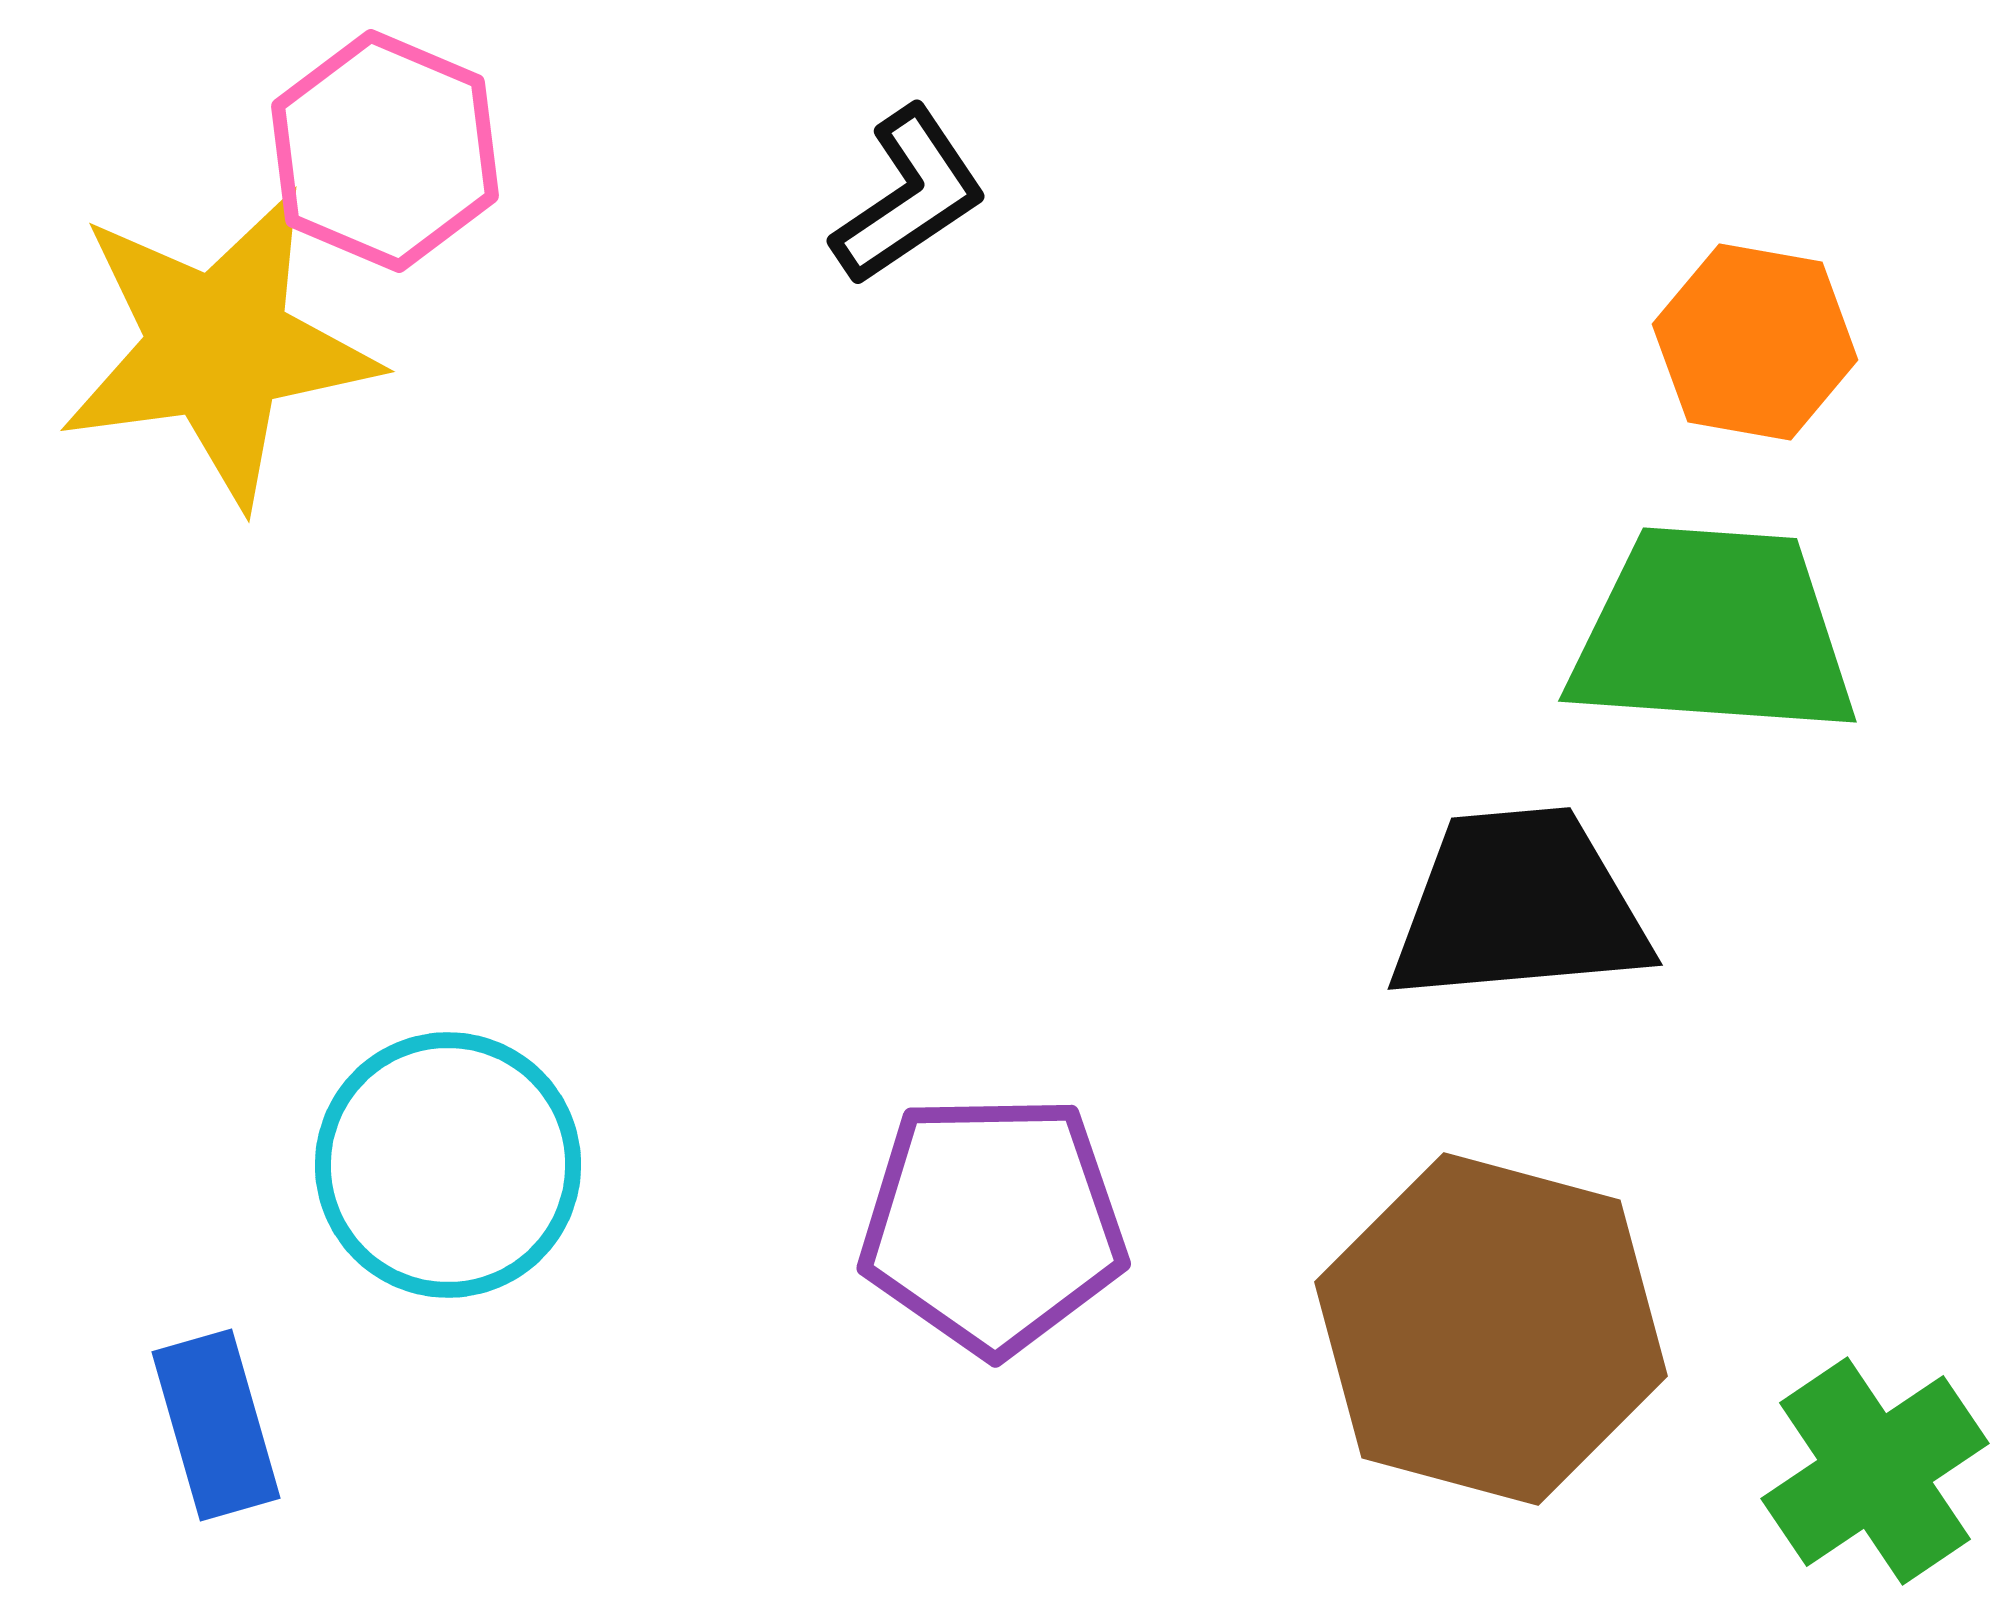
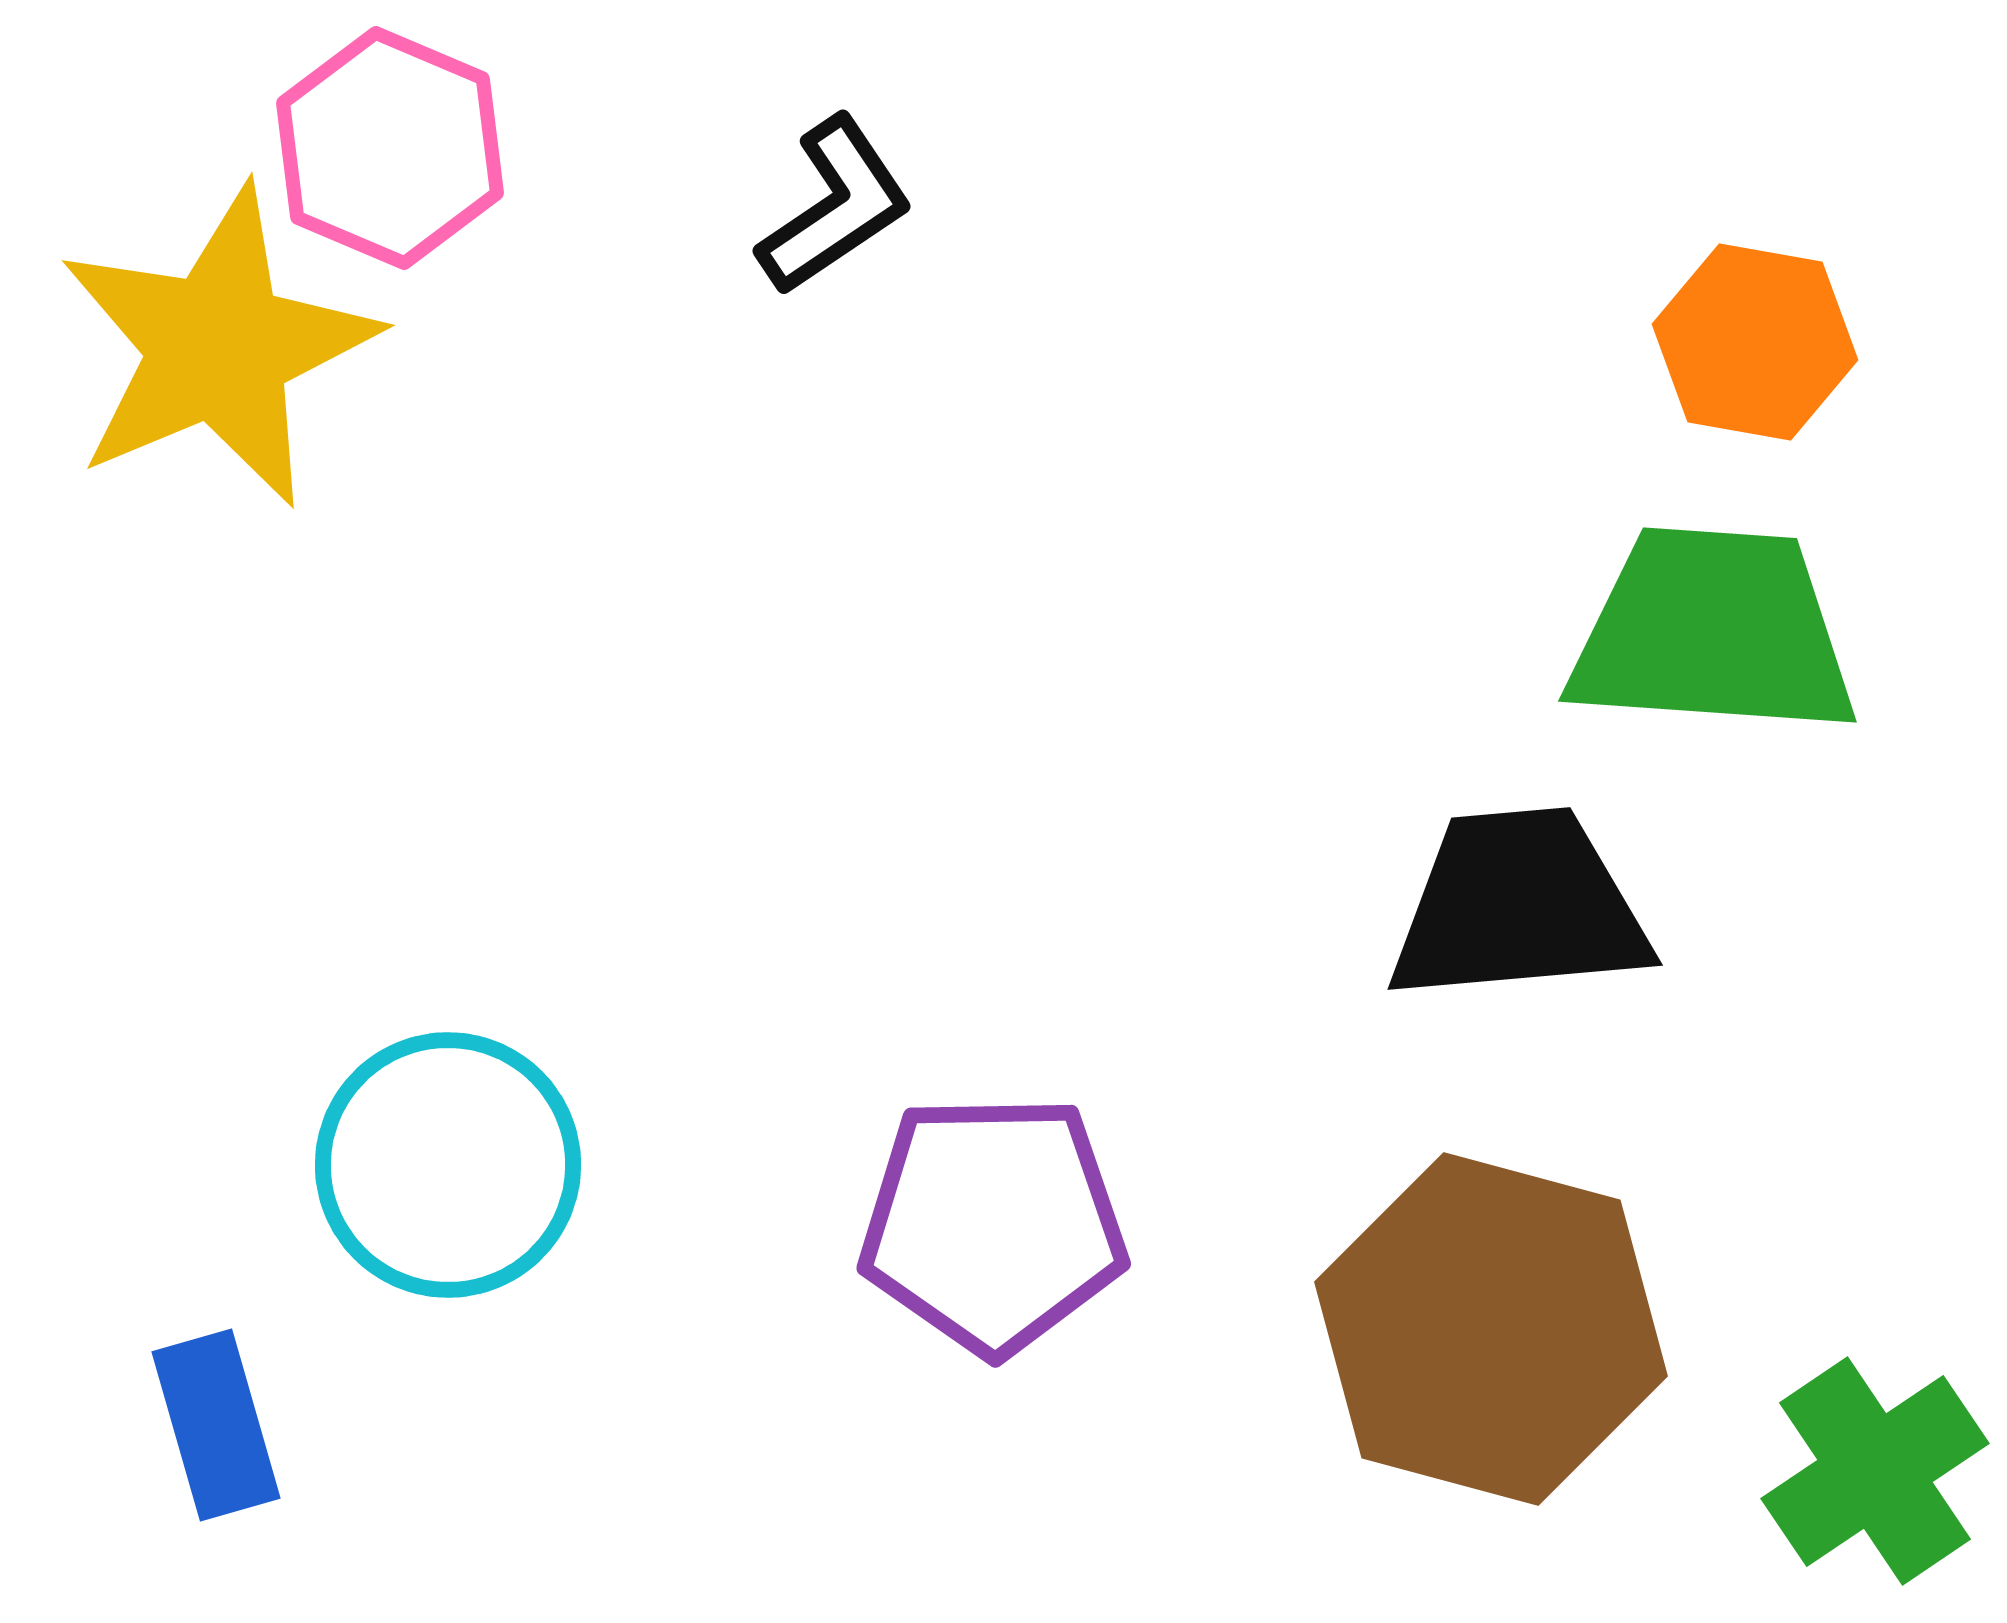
pink hexagon: moved 5 px right, 3 px up
black L-shape: moved 74 px left, 10 px down
yellow star: rotated 15 degrees counterclockwise
